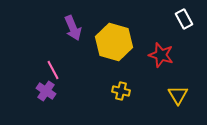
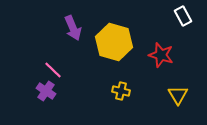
white rectangle: moved 1 px left, 3 px up
pink line: rotated 18 degrees counterclockwise
